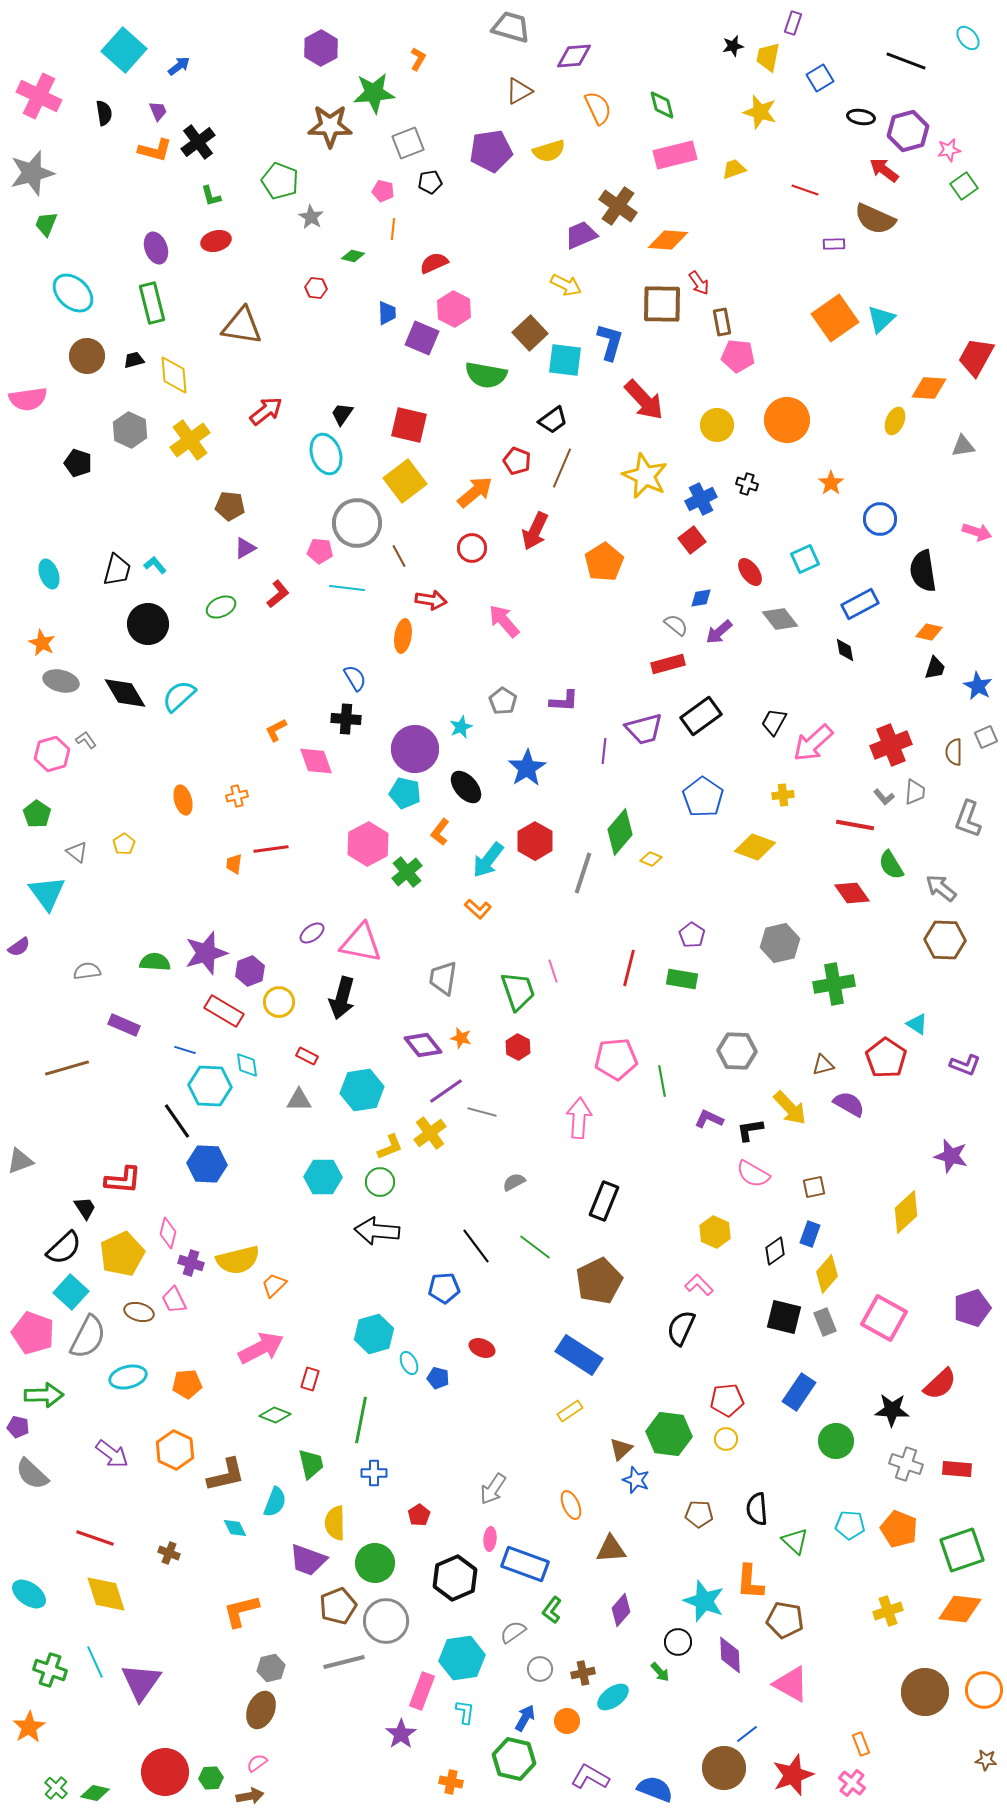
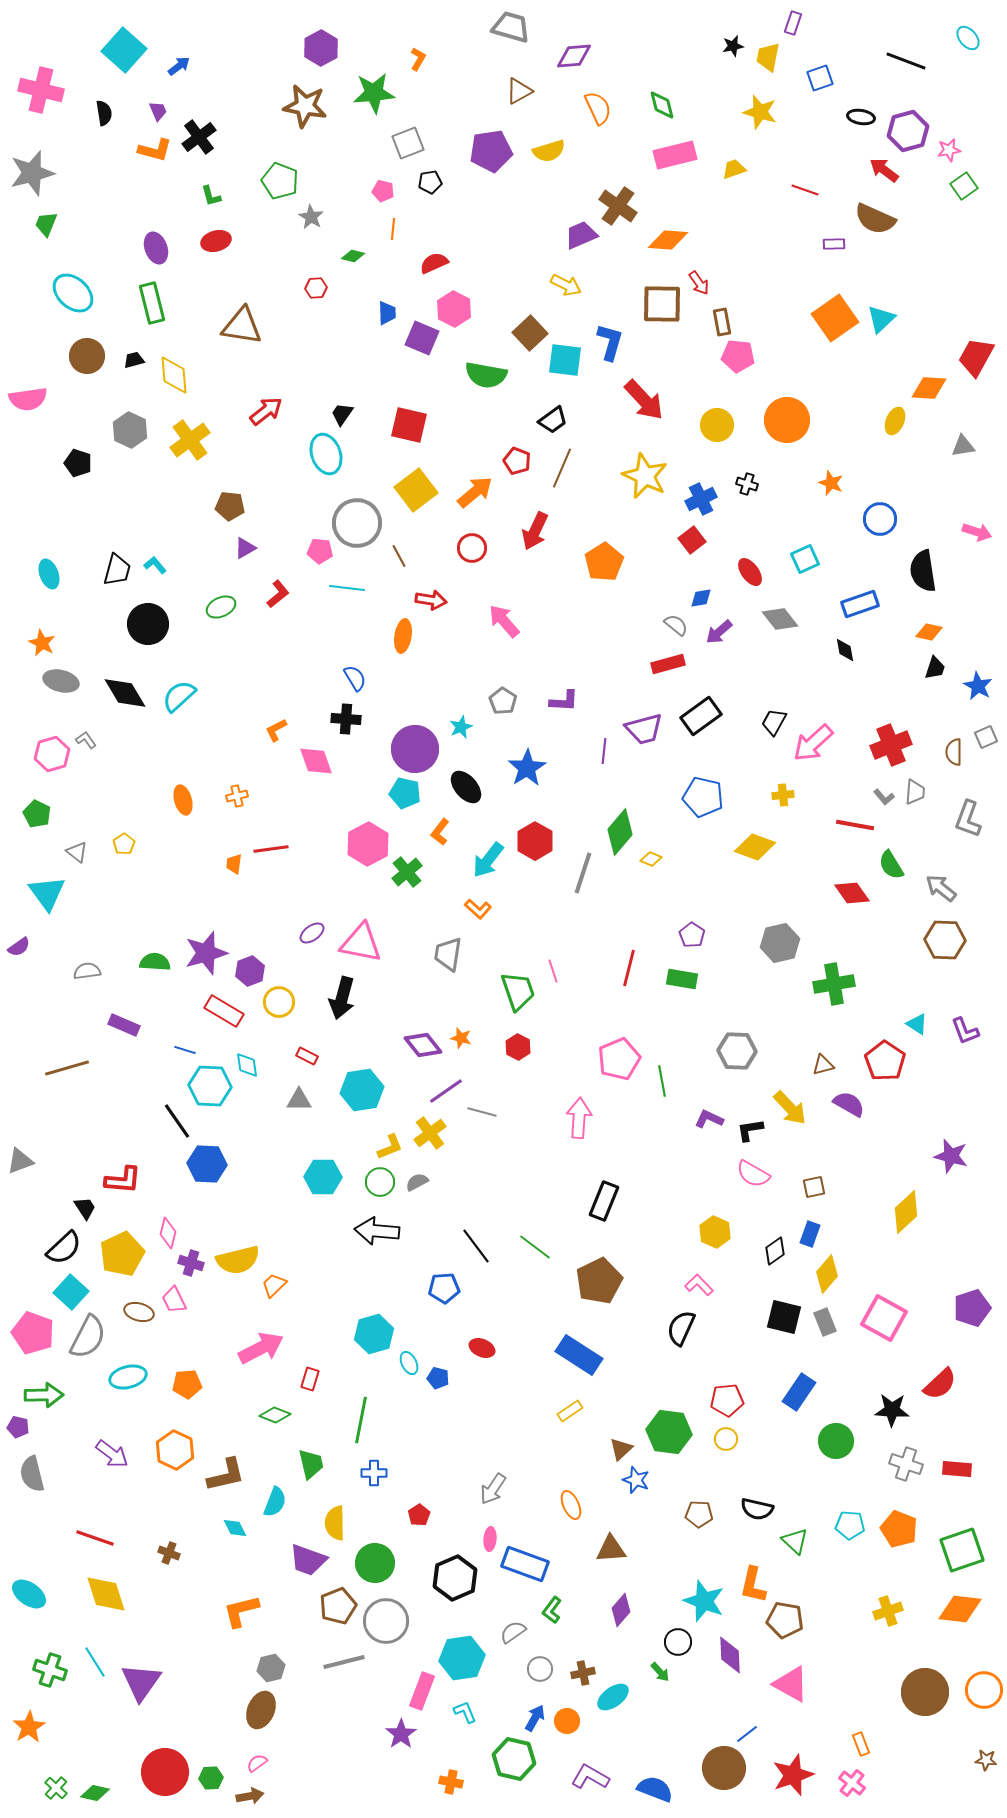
blue square at (820, 78): rotated 12 degrees clockwise
pink cross at (39, 96): moved 2 px right, 6 px up; rotated 12 degrees counterclockwise
brown star at (330, 126): moved 25 px left, 20 px up; rotated 9 degrees clockwise
black cross at (198, 142): moved 1 px right, 5 px up
red hexagon at (316, 288): rotated 10 degrees counterclockwise
yellow square at (405, 481): moved 11 px right, 9 px down
orange star at (831, 483): rotated 15 degrees counterclockwise
blue rectangle at (860, 604): rotated 9 degrees clockwise
blue pentagon at (703, 797): rotated 21 degrees counterclockwise
green pentagon at (37, 814): rotated 8 degrees counterclockwise
gray trapezoid at (443, 978): moved 5 px right, 24 px up
red pentagon at (886, 1058): moved 1 px left, 3 px down
pink pentagon at (616, 1059): moved 3 px right; rotated 18 degrees counterclockwise
purple L-shape at (965, 1065): moved 34 px up; rotated 48 degrees clockwise
gray semicircle at (514, 1182): moved 97 px left
green hexagon at (669, 1434): moved 2 px up
gray semicircle at (32, 1474): rotated 33 degrees clockwise
black semicircle at (757, 1509): rotated 72 degrees counterclockwise
orange L-shape at (750, 1582): moved 3 px right, 3 px down; rotated 9 degrees clockwise
cyan line at (95, 1662): rotated 8 degrees counterclockwise
cyan L-shape at (465, 1712): rotated 30 degrees counterclockwise
blue arrow at (525, 1718): moved 10 px right
